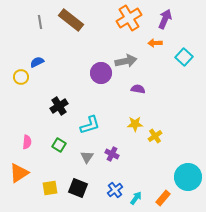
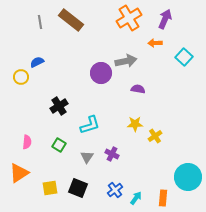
orange rectangle: rotated 35 degrees counterclockwise
